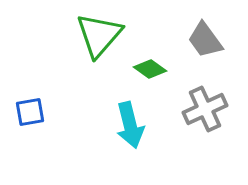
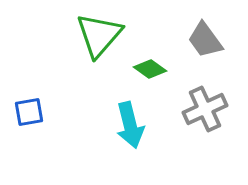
blue square: moved 1 px left
